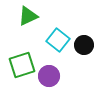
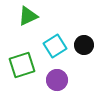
cyan square: moved 3 px left, 6 px down; rotated 20 degrees clockwise
purple circle: moved 8 px right, 4 px down
